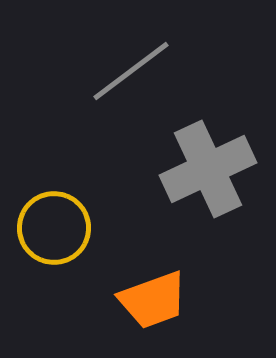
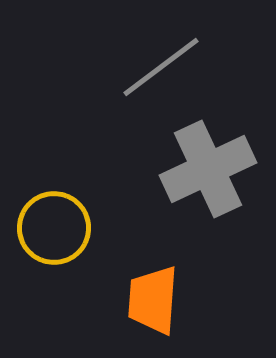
gray line: moved 30 px right, 4 px up
orange trapezoid: rotated 114 degrees clockwise
